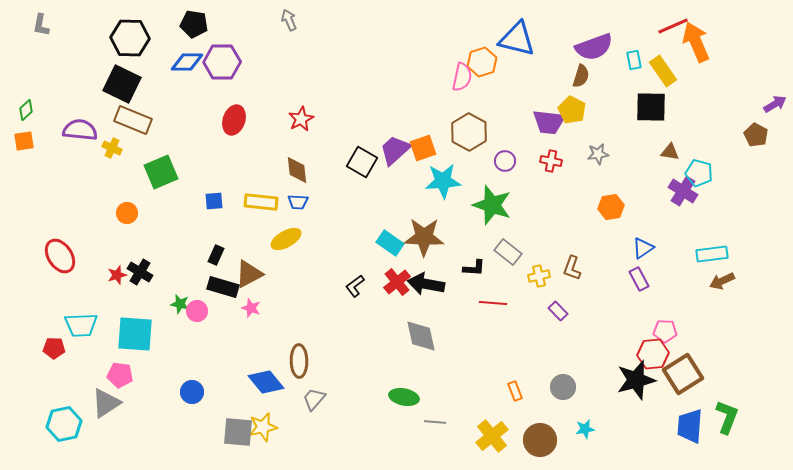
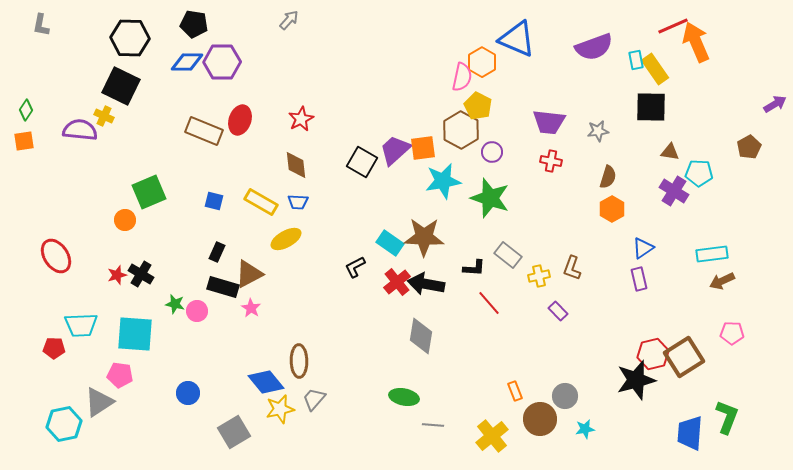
gray arrow at (289, 20): rotated 65 degrees clockwise
blue triangle at (517, 39): rotated 9 degrees clockwise
cyan rectangle at (634, 60): moved 2 px right
orange hexagon at (482, 62): rotated 12 degrees counterclockwise
yellow rectangle at (663, 71): moved 8 px left, 2 px up
brown semicircle at (581, 76): moved 27 px right, 101 px down
black square at (122, 84): moved 1 px left, 2 px down
green diamond at (26, 110): rotated 15 degrees counterclockwise
yellow pentagon at (572, 110): moved 94 px left, 4 px up
brown rectangle at (133, 120): moved 71 px right, 11 px down
red ellipse at (234, 120): moved 6 px right
brown hexagon at (469, 132): moved 8 px left, 2 px up
brown pentagon at (756, 135): moved 7 px left, 12 px down; rotated 15 degrees clockwise
yellow cross at (112, 148): moved 8 px left, 32 px up
orange square at (423, 148): rotated 12 degrees clockwise
gray star at (598, 154): moved 23 px up
purple circle at (505, 161): moved 13 px left, 9 px up
brown diamond at (297, 170): moved 1 px left, 5 px up
green square at (161, 172): moved 12 px left, 20 px down
cyan pentagon at (699, 173): rotated 12 degrees counterclockwise
cyan star at (443, 181): rotated 6 degrees counterclockwise
purple cross at (683, 191): moved 9 px left
blue square at (214, 201): rotated 18 degrees clockwise
yellow rectangle at (261, 202): rotated 24 degrees clockwise
green star at (492, 205): moved 2 px left, 7 px up
orange hexagon at (611, 207): moved 1 px right, 2 px down; rotated 20 degrees counterclockwise
orange circle at (127, 213): moved 2 px left, 7 px down
gray rectangle at (508, 252): moved 3 px down
black rectangle at (216, 255): moved 1 px right, 3 px up
red ellipse at (60, 256): moved 4 px left
black cross at (140, 272): moved 1 px right, 2 px down
purple rectangle at (639, 279): rotated 15 degrees clockwise
black L-shape at (355, 286): moved 19 px up; rotated 10 degrees clockwise
red line at (493, 303): moved 4 px left; rotated 44 degrees clockwise
green star at (180, 304): moved 5 px left
pink star at (251, 308): rotated 12 degrees clockwise
pink pentagon at (665, 331): moved 67 px right, 2 px down
gray diamond at (421, 336): rotated 21 degrees clockwise
red hexagon at (653, 354): rotated 8 degrees counterclockwise
brown square at (683, 374): moved 1 px right, 17 px up
gray circle at (563, 387): moved 2 px right, 9 px down
blue circle at (192, 392): moved 4 px left, 1 px down
gray triangle at (106, 403): moved 7 px left, 1 px up
gray line at (435, 422): moved 2 px left, 3 px down
blue trapezoid at (690, 426): moved 7 px down
yellow star at (263, 427): moved 17 px right, 18 px up
gray square at (238, 432): moved 4 px left; rotated 36 degrees counterclockwise
brown circle at (540, 440): moved 21 px up
